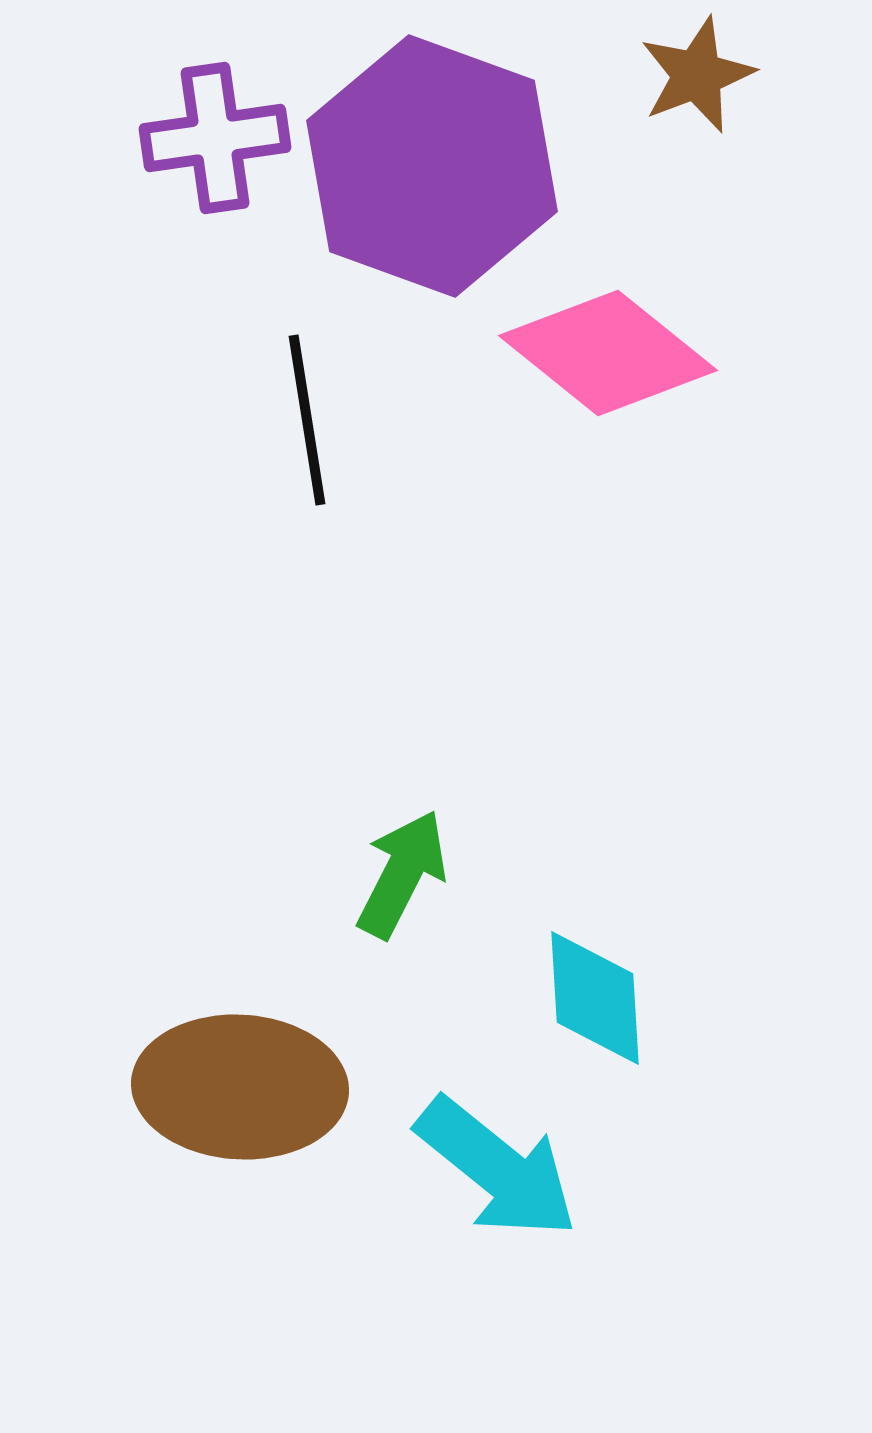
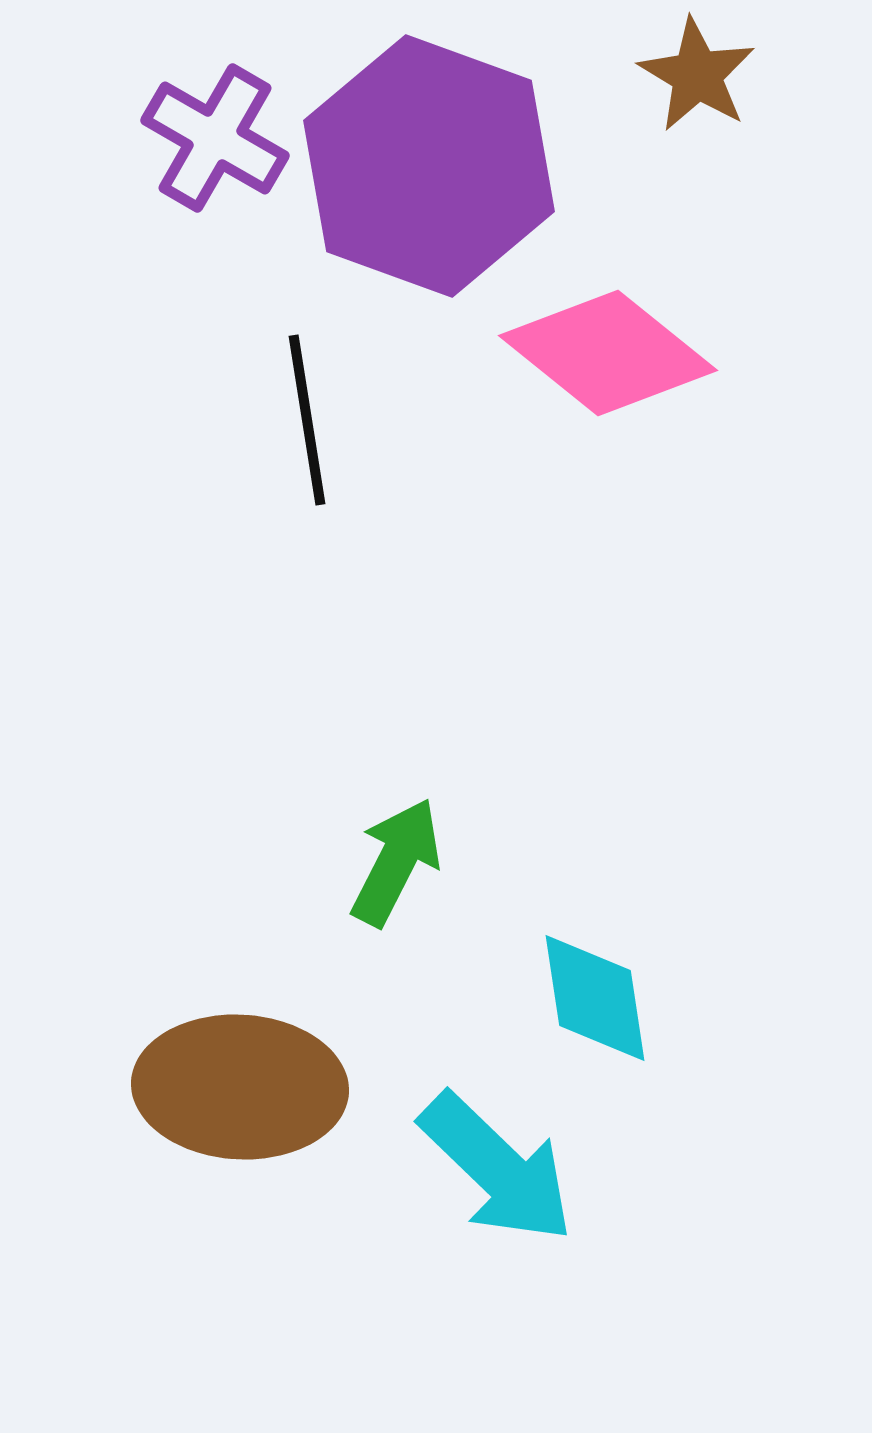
brown star: rotated 20 degrees counterclockwise
purple cross: rotated 38 degrees clockwise
purple hexagon: moved 3 px left
green arrow: moved 6 px left, 12 px up
cyan diamond: rotated 5 degrees counterclockwise
cyan arrow: rotated 5 degrees clockwise
